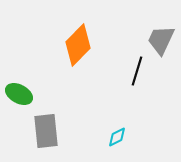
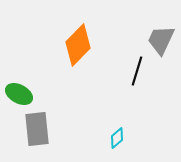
gray rectangle: moved 9 px left, 2 px up
cyan diamond: moved 1 px down; rotated 15 degrees counterclockwise
